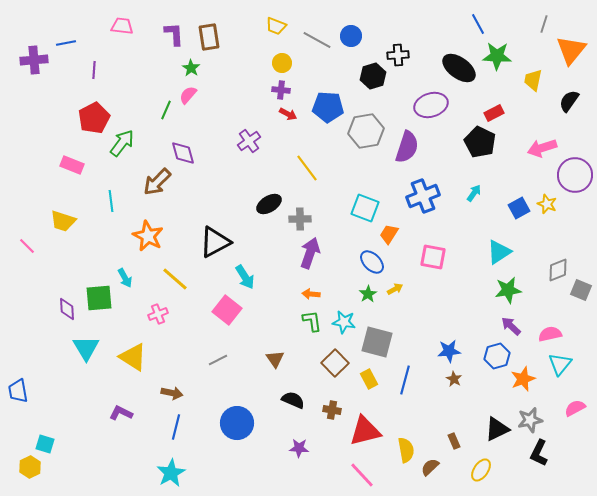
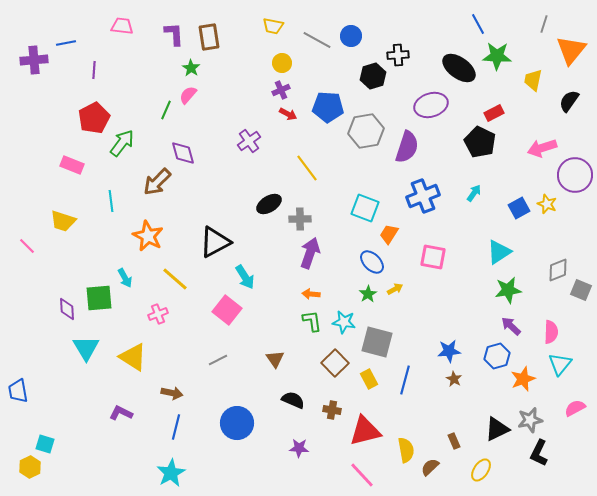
yellow trapezoid at (276, 26): moved 3 px left; rotated 10 degrees counterclockwise
purple cross at (281, 90): rotated 30 degrees counterclockwise
pink semicircle at (550, 334): moved 1 px right, 2 px up; rotated 105 degrees clockwise
